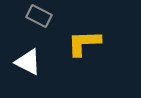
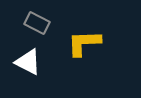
gray rectangle: moved 2 px left, 7 px down
